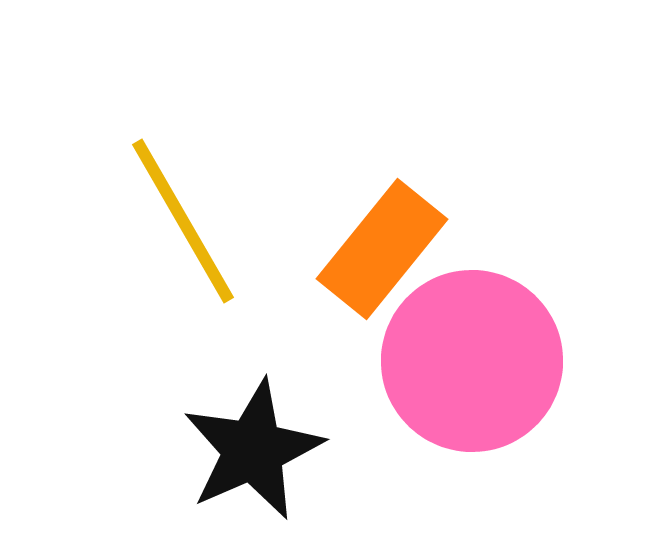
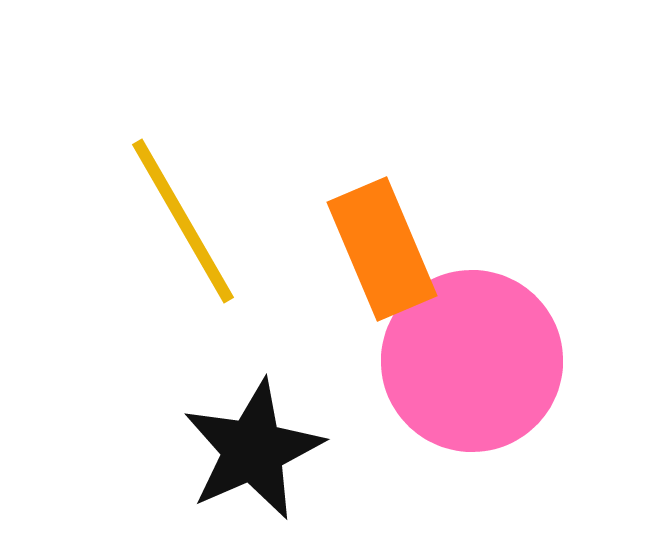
orange rectangle: rotated 62 degrees counterclockwise
